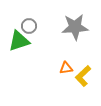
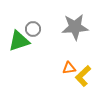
gray circle: moved 4 px right, 3 px down
orange triangle: moved 3 px right
